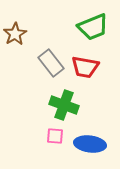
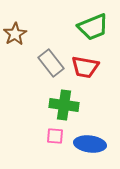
green cross: rotated 12 degrees counterclockwise
